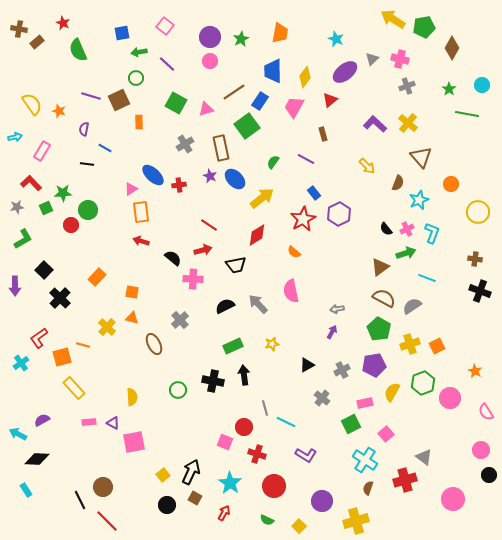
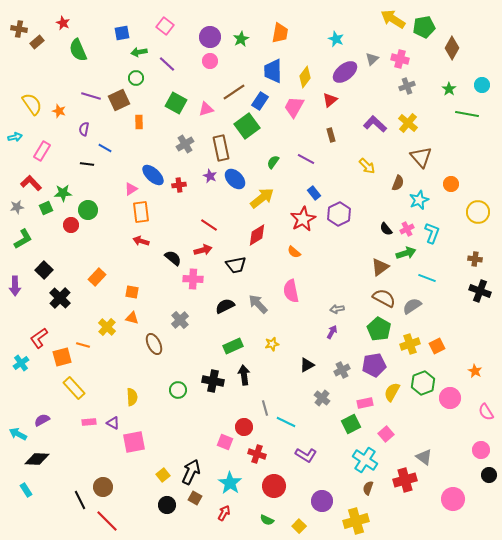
brown rectangle at (323, 134): moved 8 px right, 1 px down
